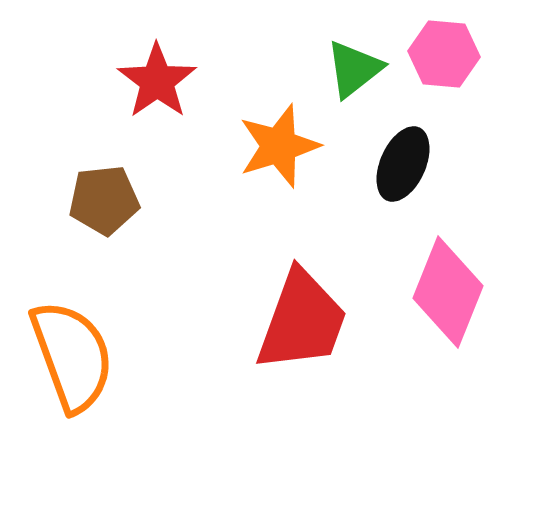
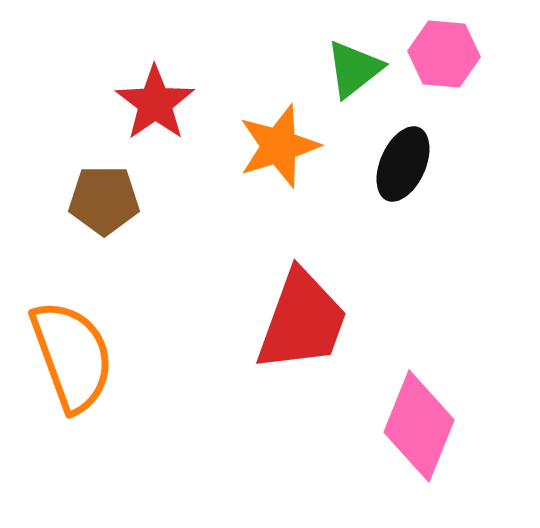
red star: moved 2 px left, 22 px down
brown pentagon: rotated 6 degrees clockwise
pink diamond: moved 29 px left, 134 px down
